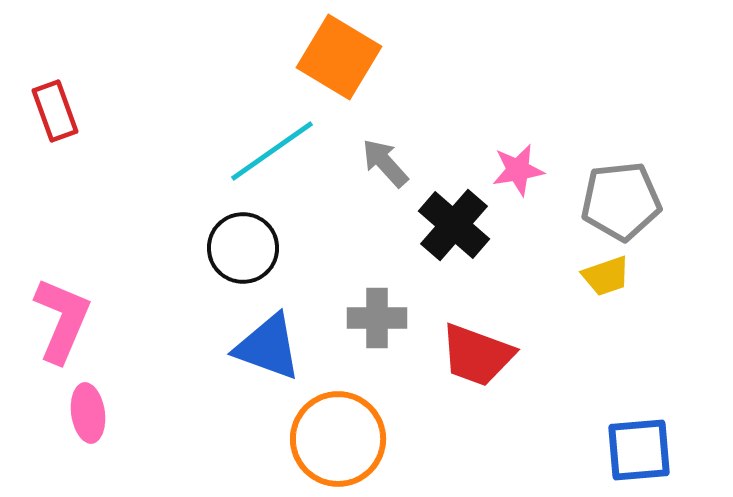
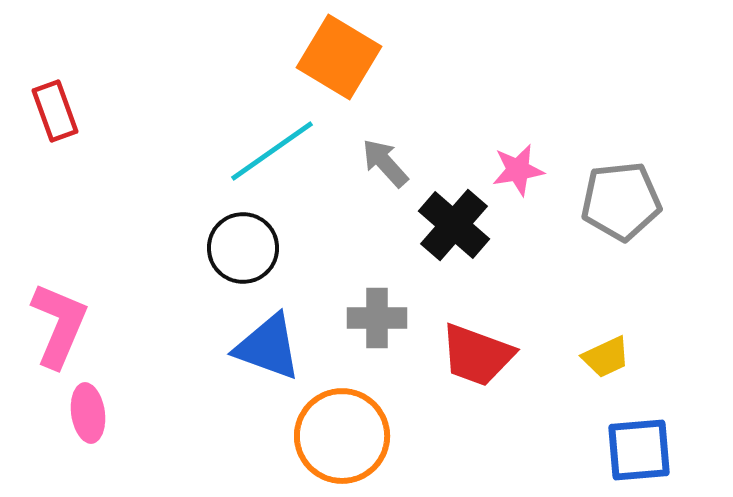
yellow trapezoid: moved 81 px down; rotated 6 degrees counterclockwise
pink L-shape: moved 3 px left, 5 px down
orange circle: moved 4 px right, 3 px up
